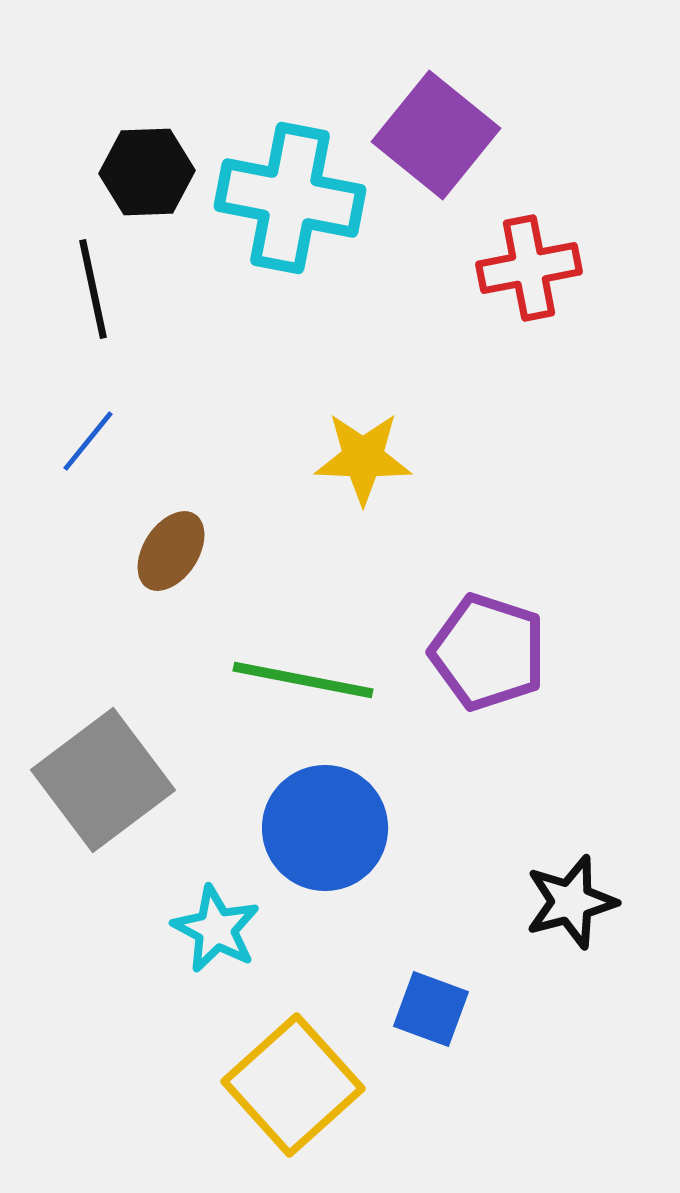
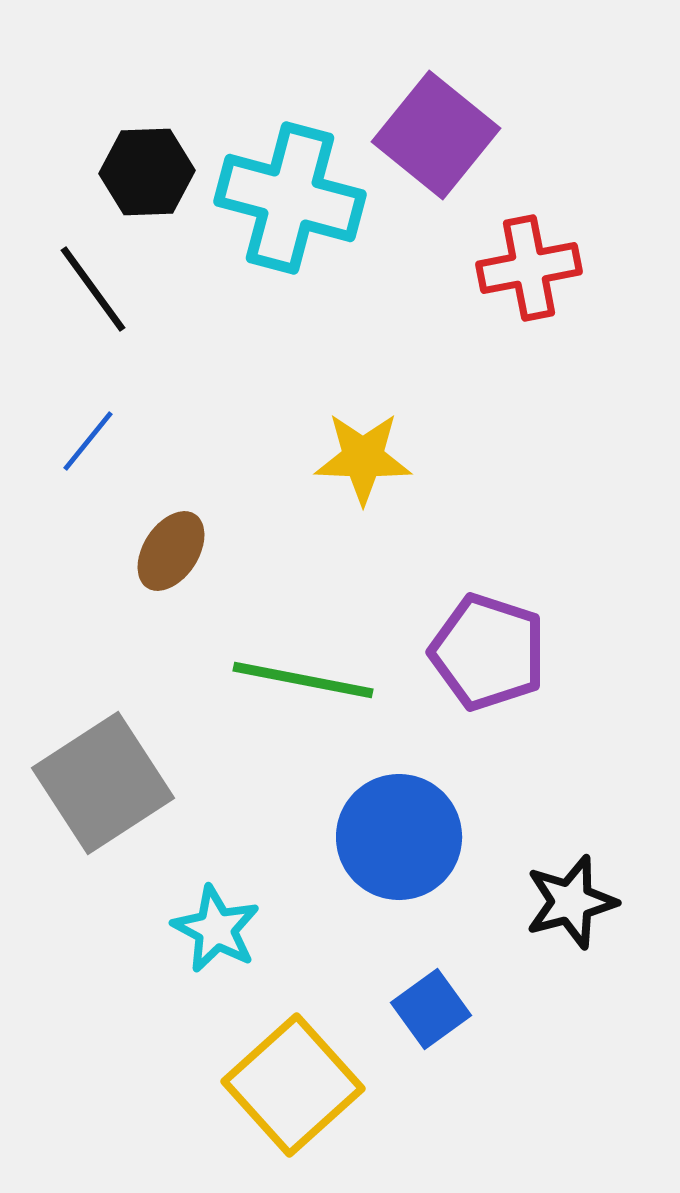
cyan cross: rotated 4 degrees clockwise
black line: rotated 24 degrees counterclockwise
gray square: moved 3 px down; rotated 4 degrees clockwise
blue circle: moved 74 px right, 9 px down
blue square: rotated 34 degrees clockwise
